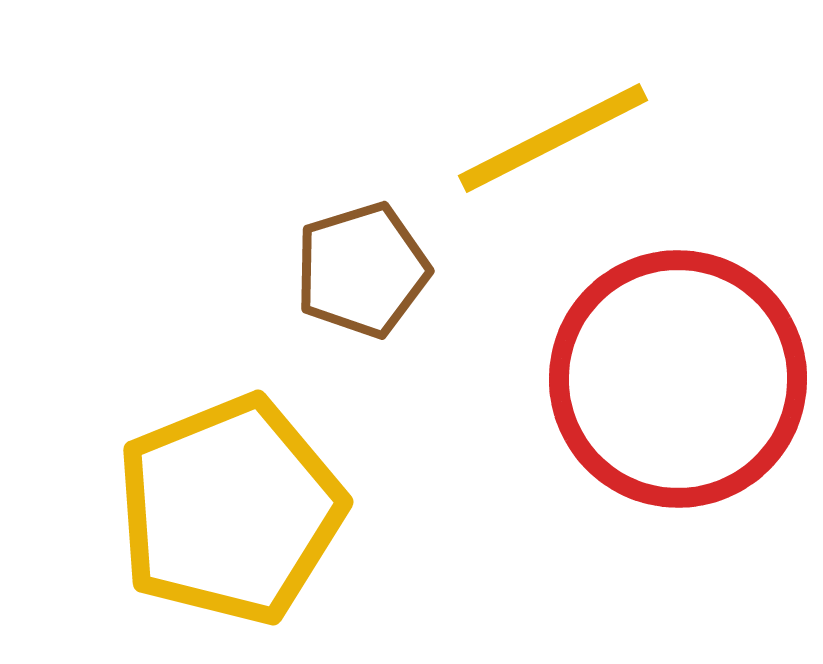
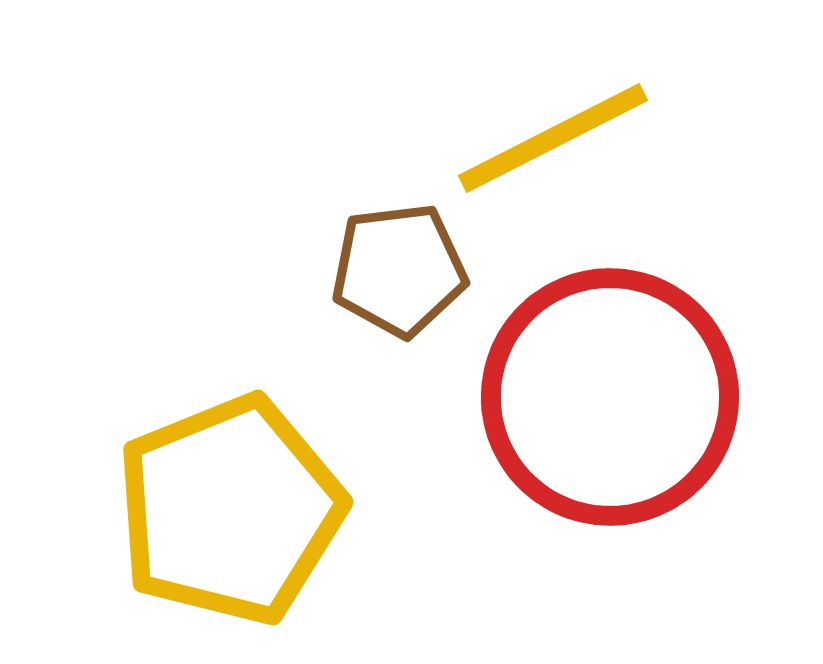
brown pentagon: moved 37 px right; rotated 10 degrees clockwise
red circle: moved 68 px left, 18 px down
